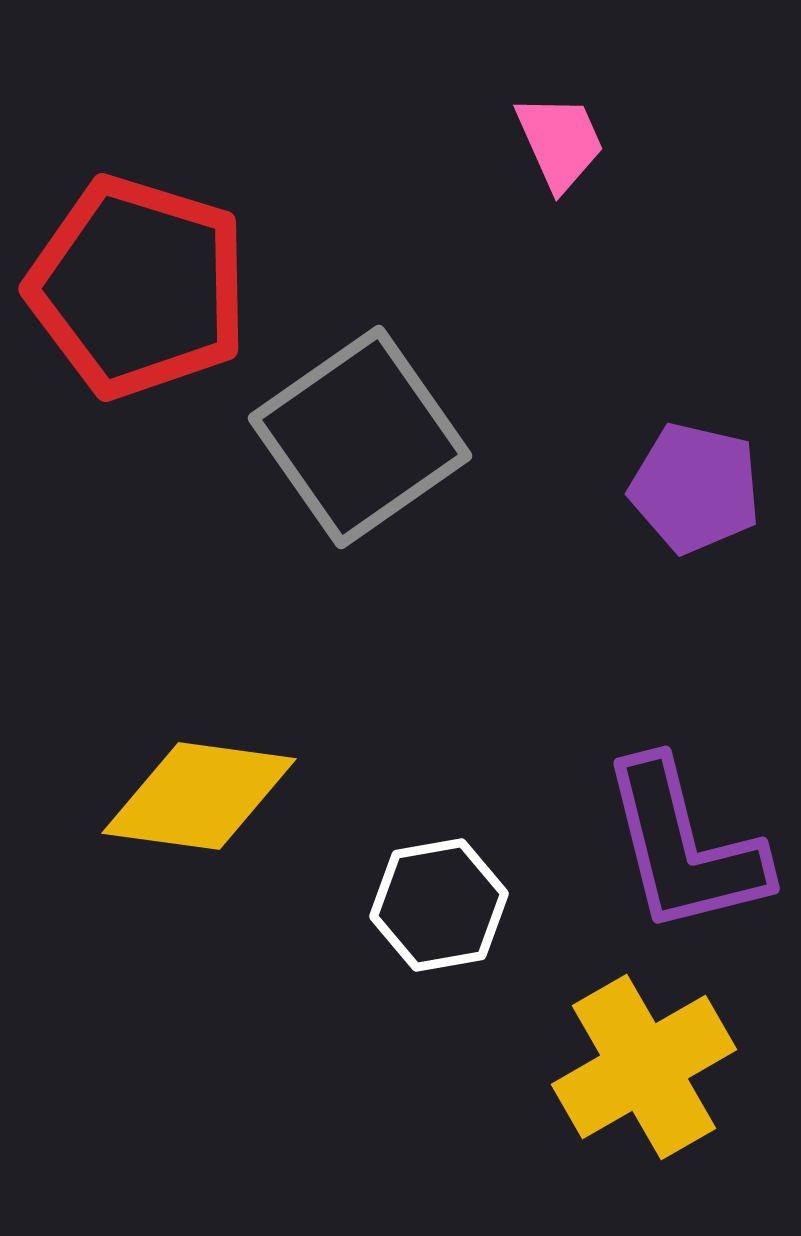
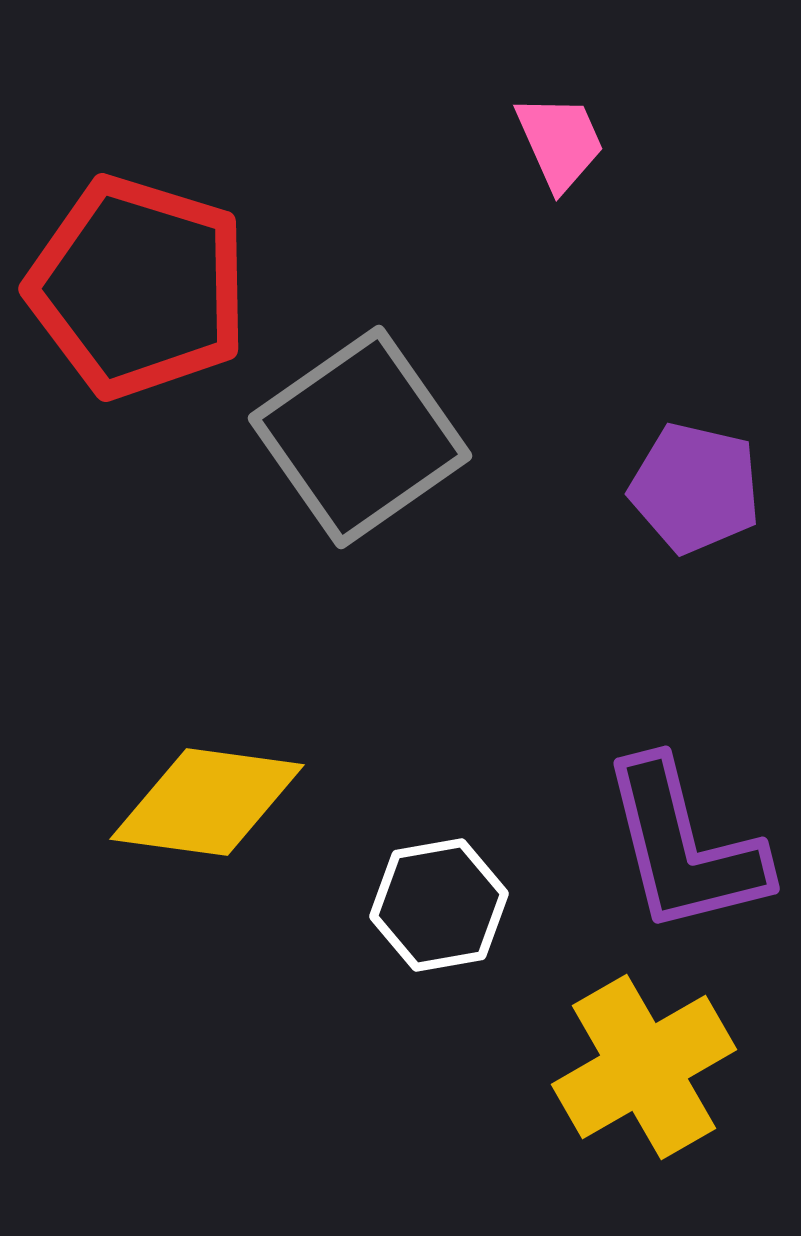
yellow diamond: moved 8 px right, 6 px down
